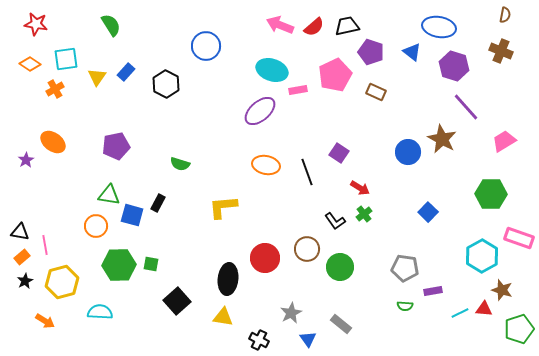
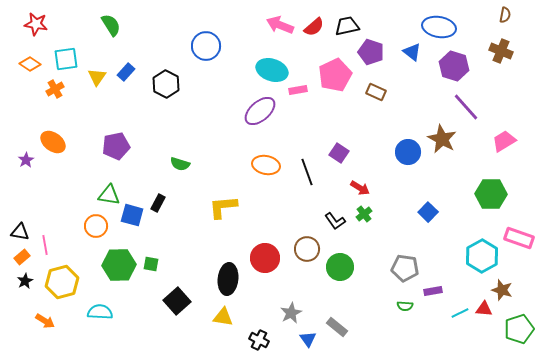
gray rectangle at (341, 324): moved 4 px left, 3 px down
